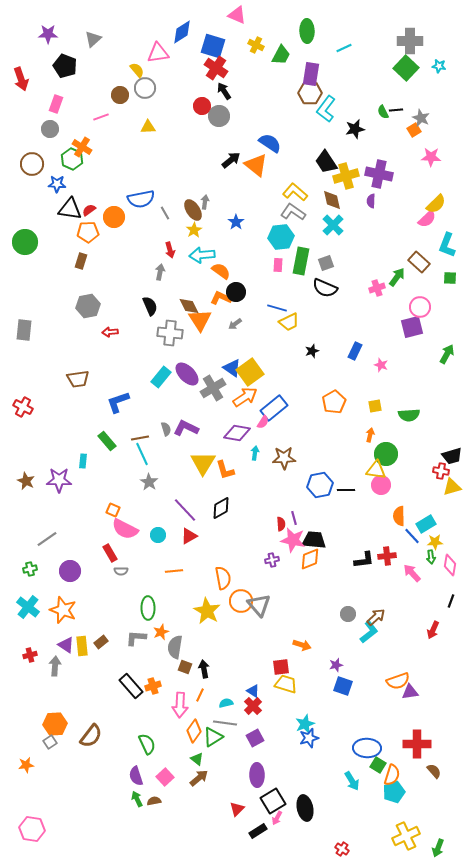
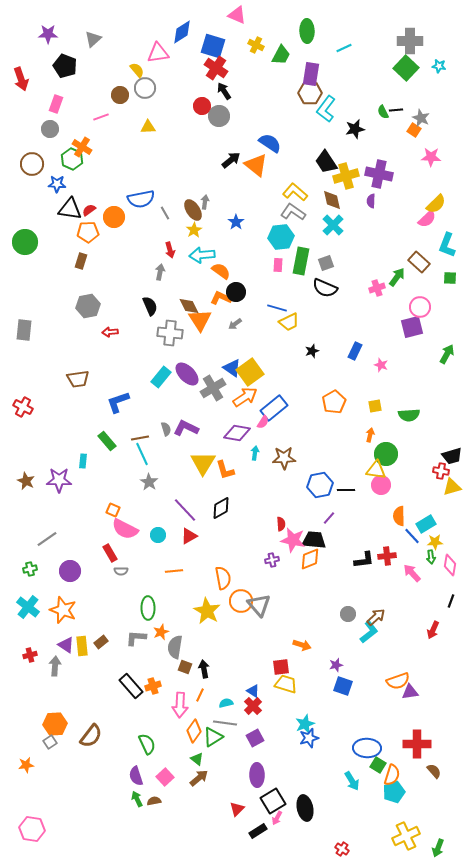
orange square at (414, 130): rotated 24 degrees counterclockwise
purple line at (294, 518): moved 35 px right; rotated 56 degrees clockwise
